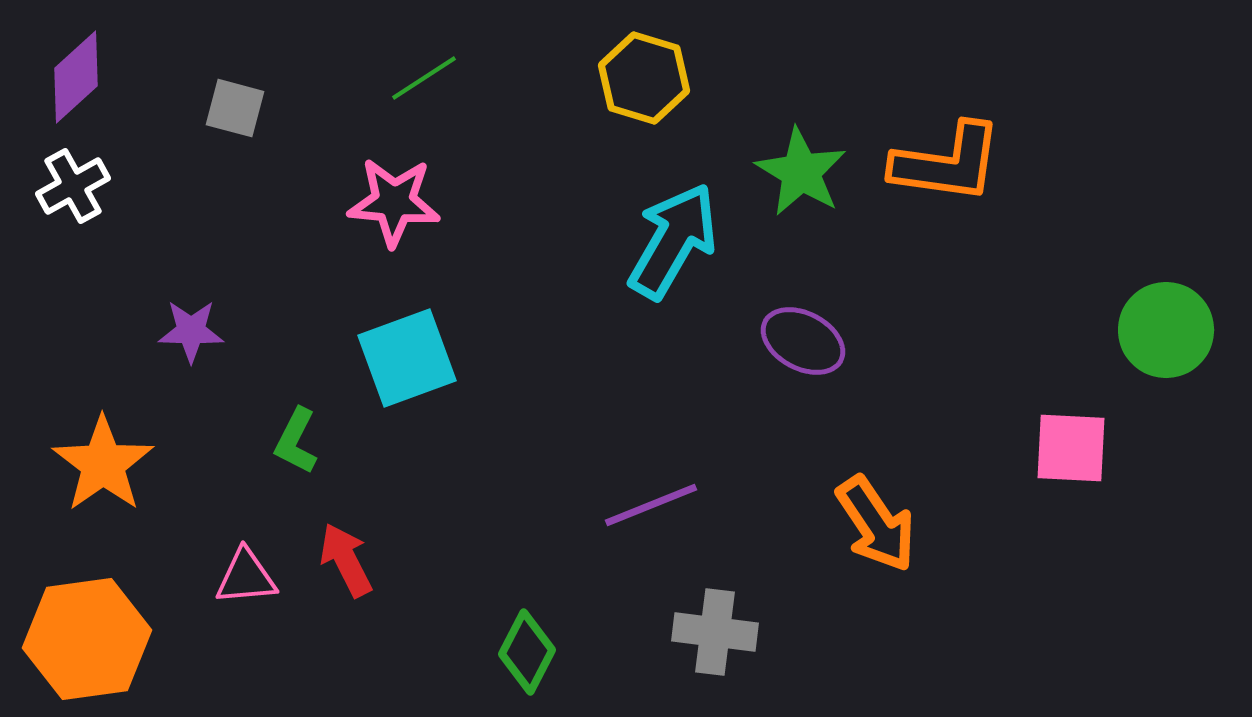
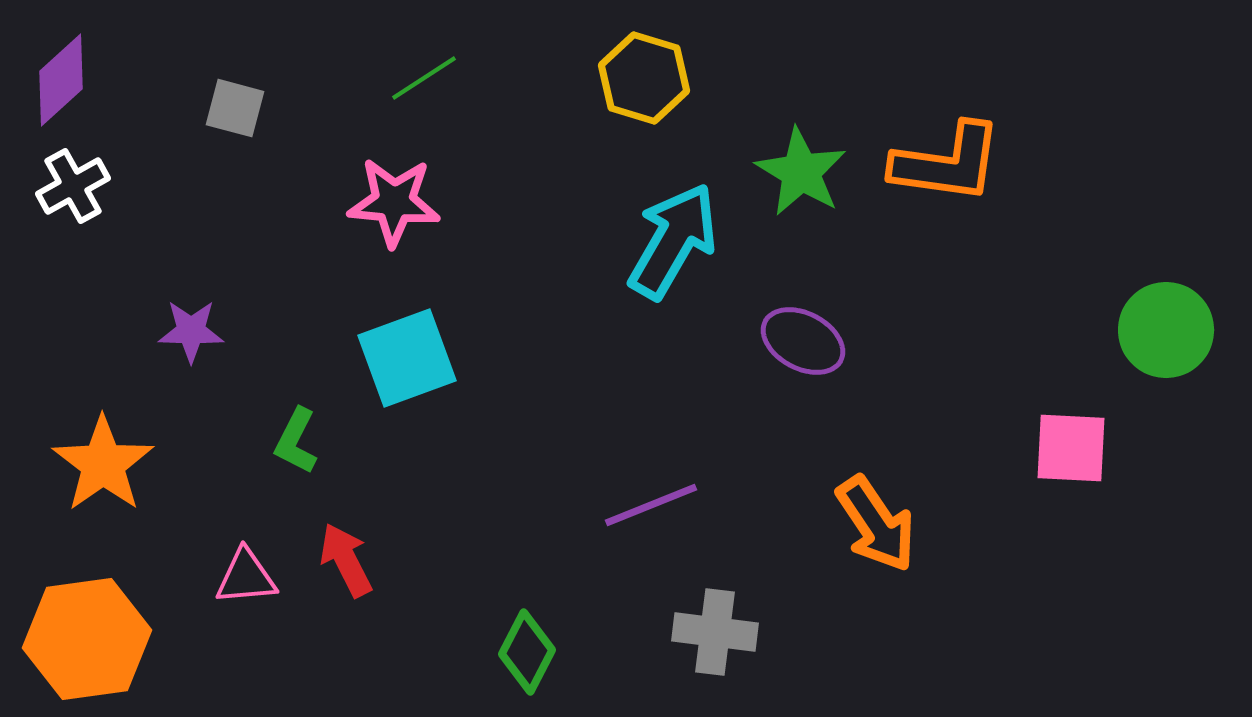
purple diamond: moved 15 px left, 3 px down
